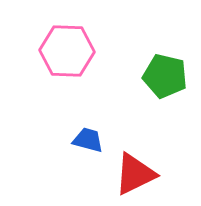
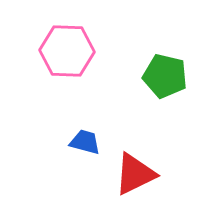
blue trapezoid: moved 3 px left, 2 px down
